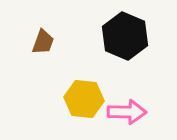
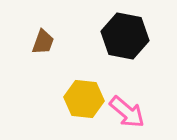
black hexagon: rotated 12 degrees counterclockwise
pink arrow: rotated 39 degrees clockwise
